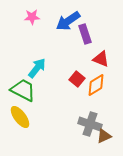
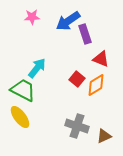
gray cross: moved 13 px left, 2 px down
